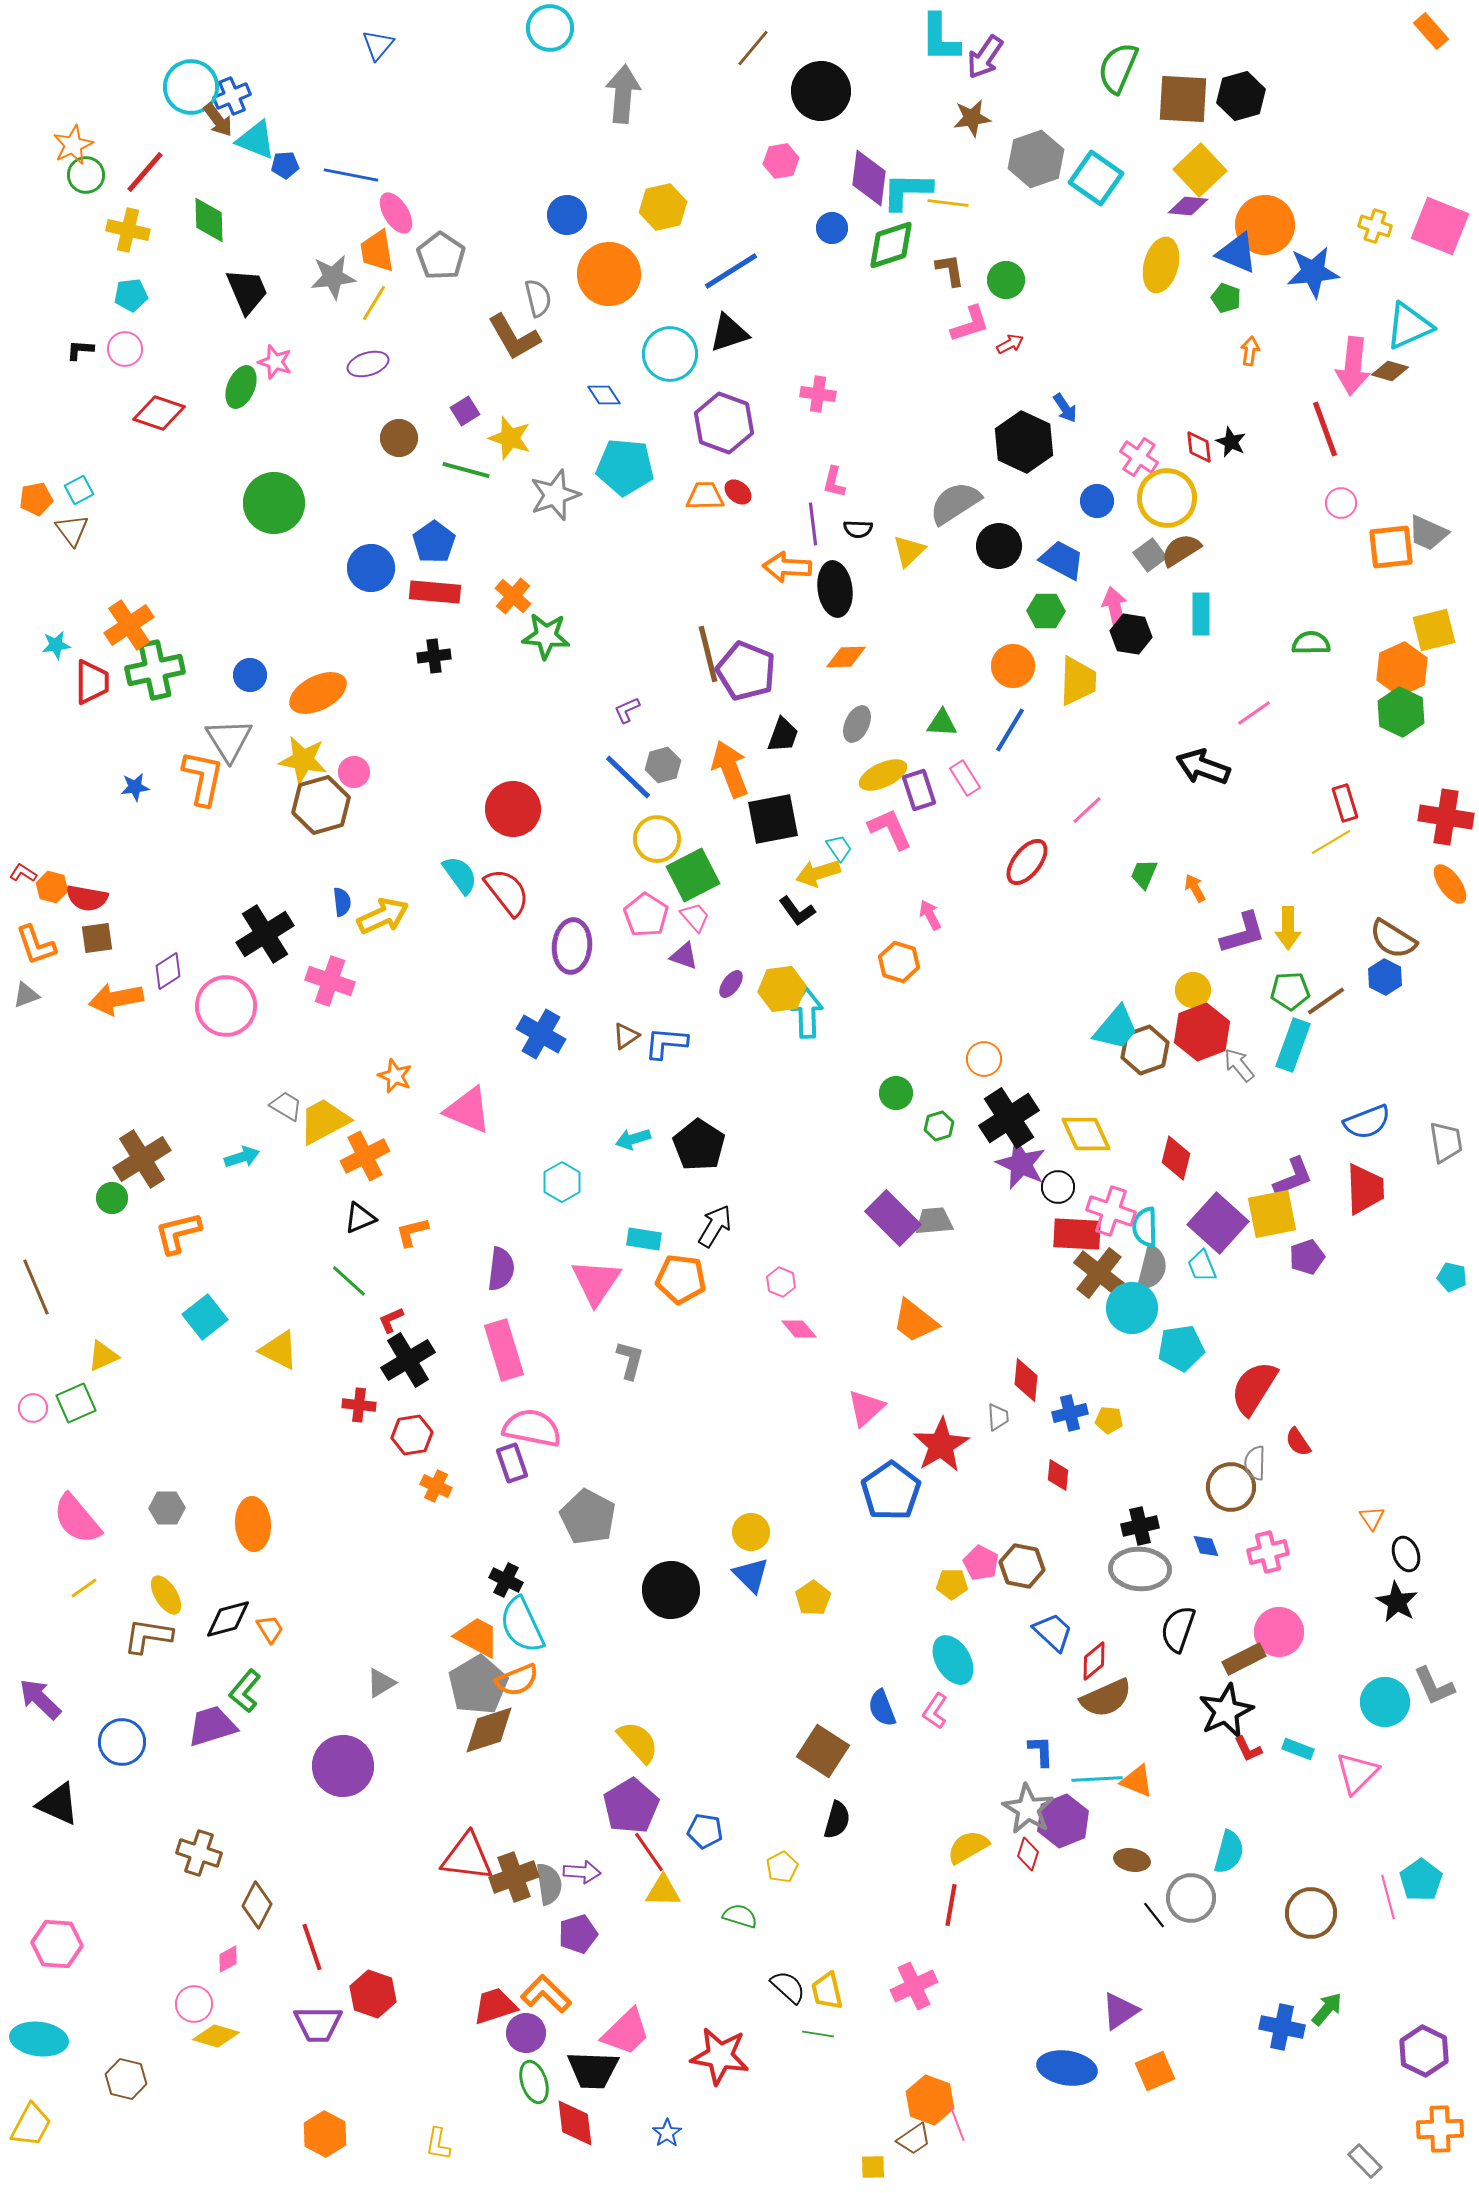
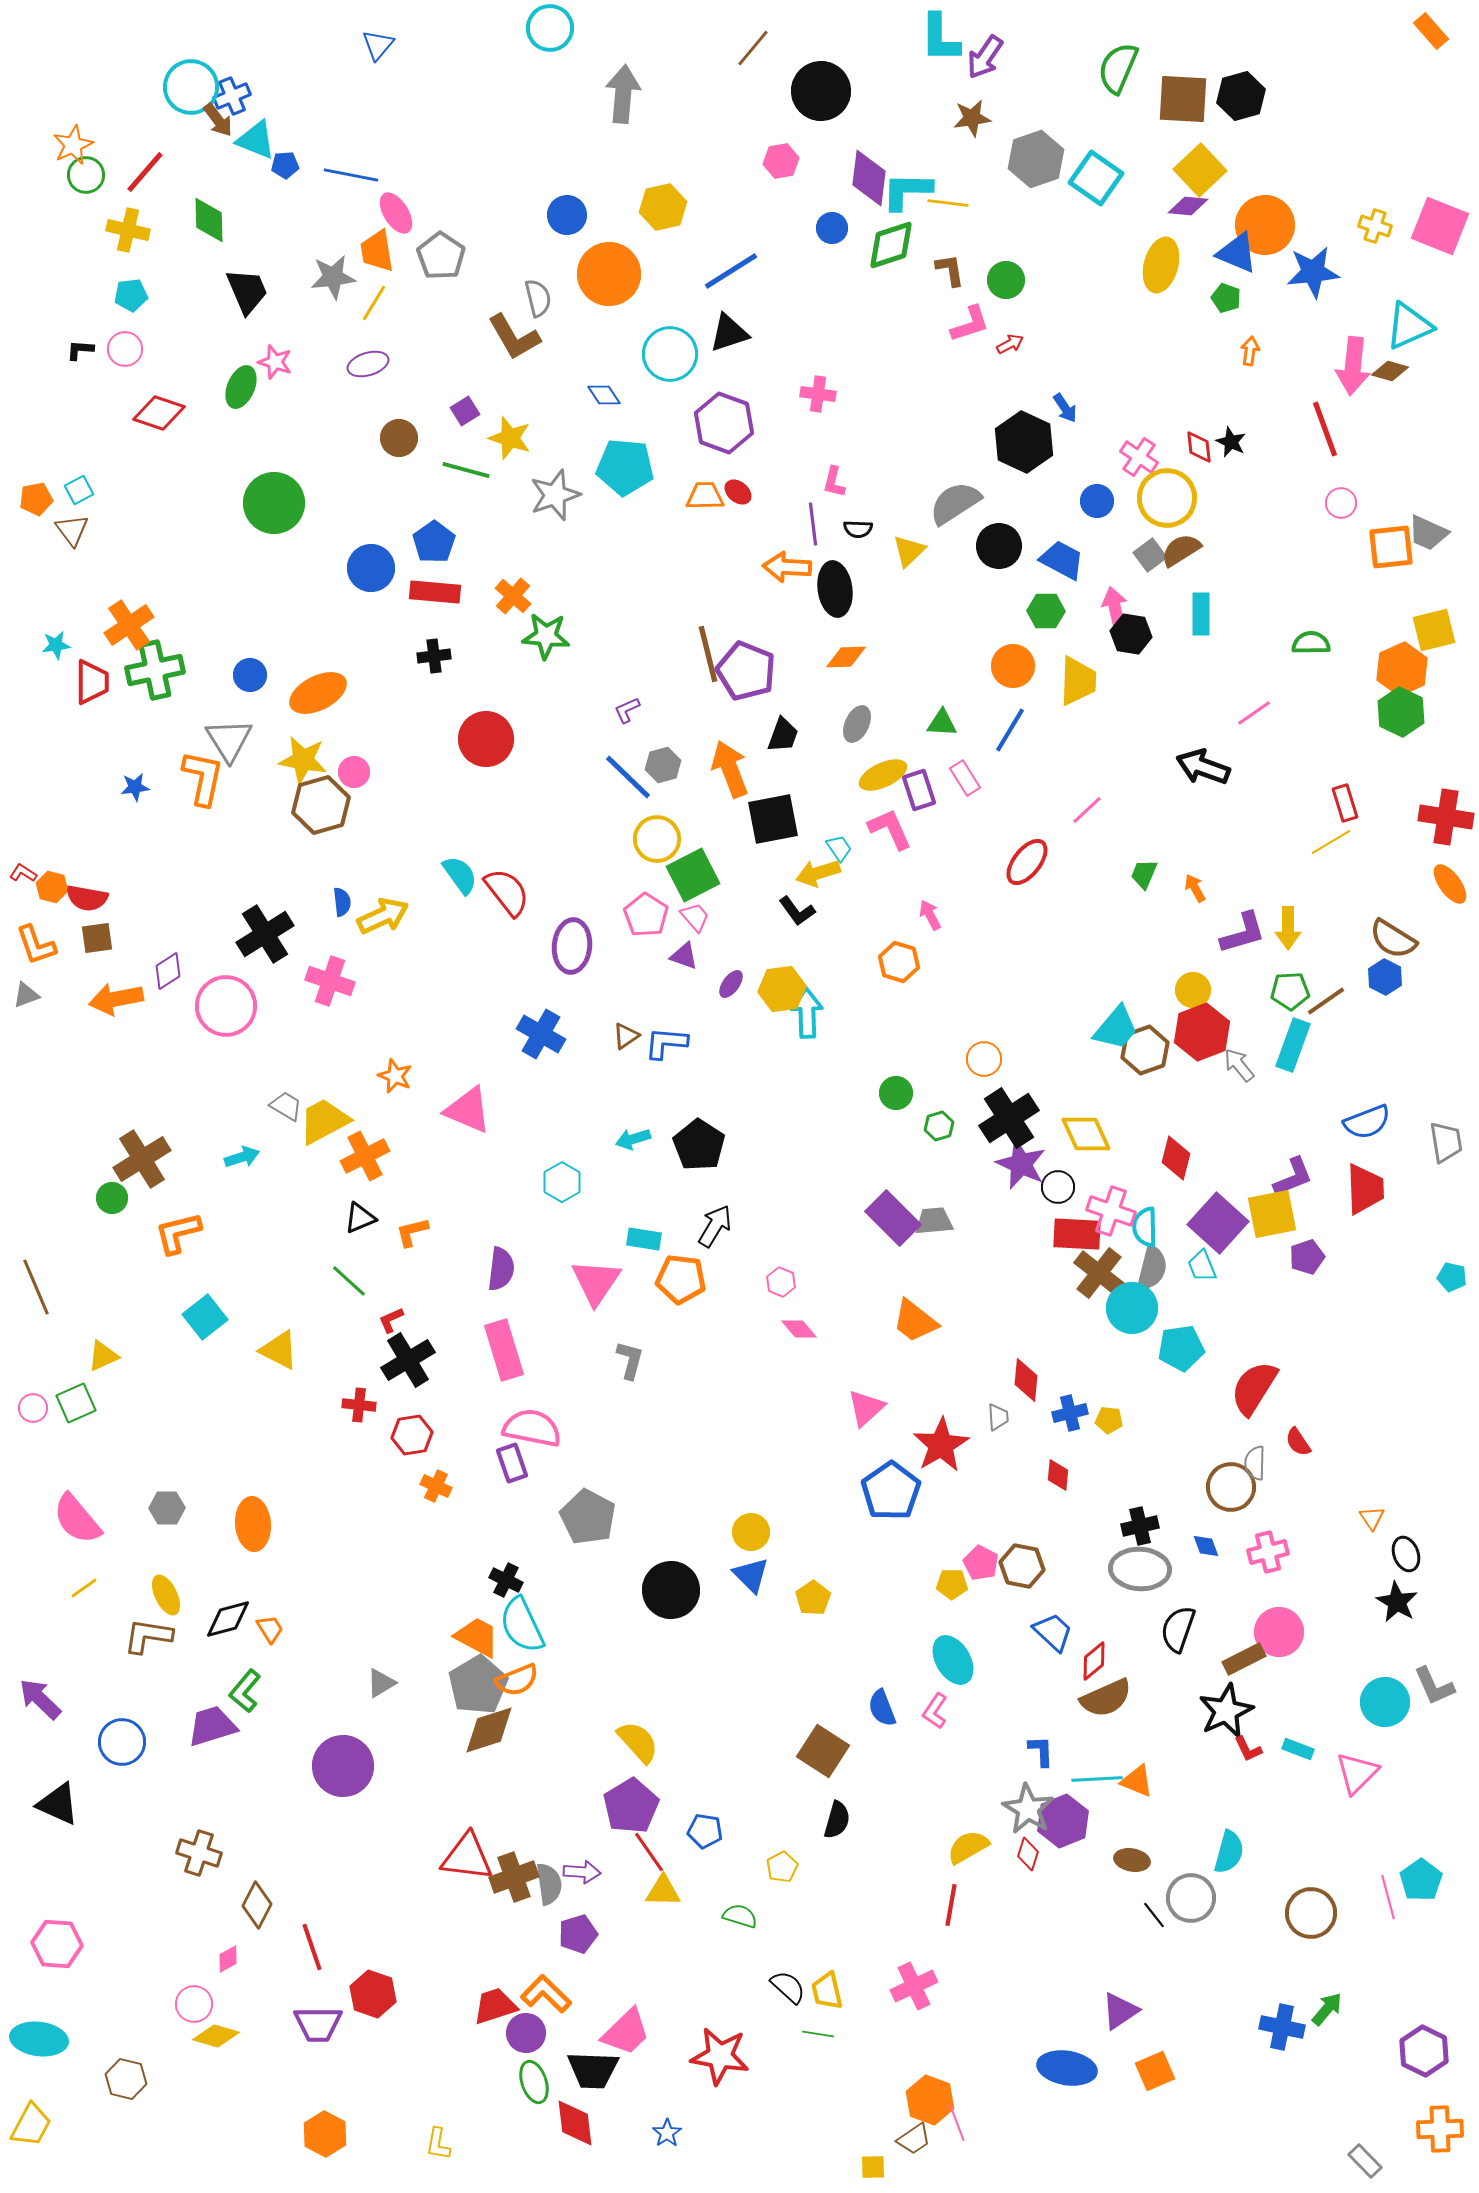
red circle at (513, 809): moved 27 px left, 70 px up
yellow ellipse at (166, 1595): rotated 6 degrees clockwise
